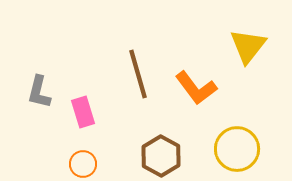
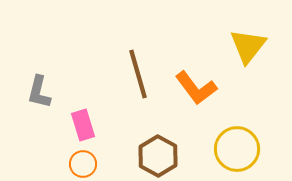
pink rectangle: moved 13 px down
brown hexagon: moved 3 px left
